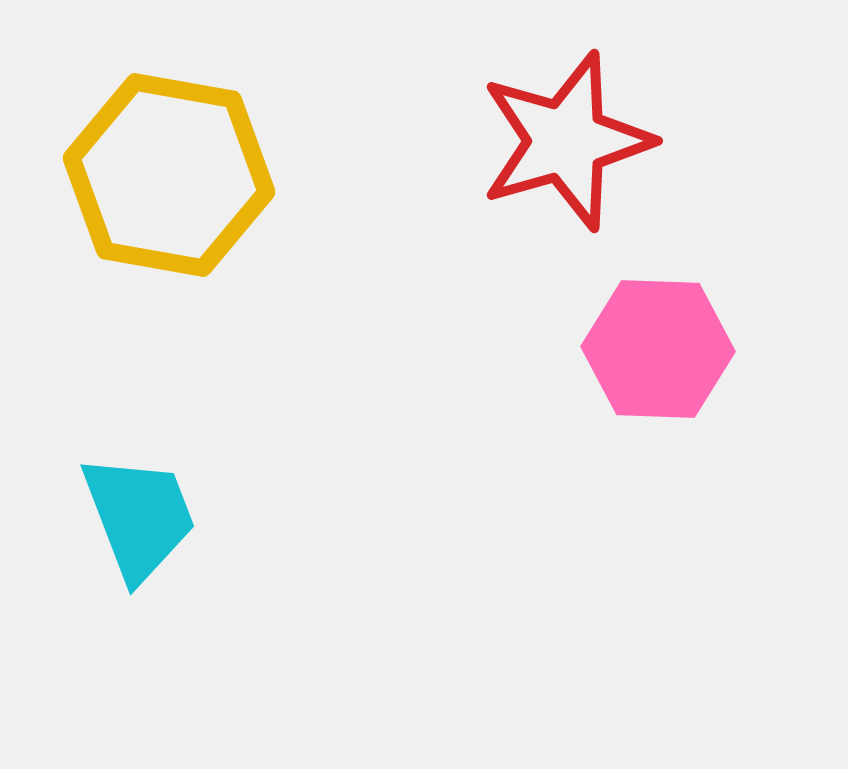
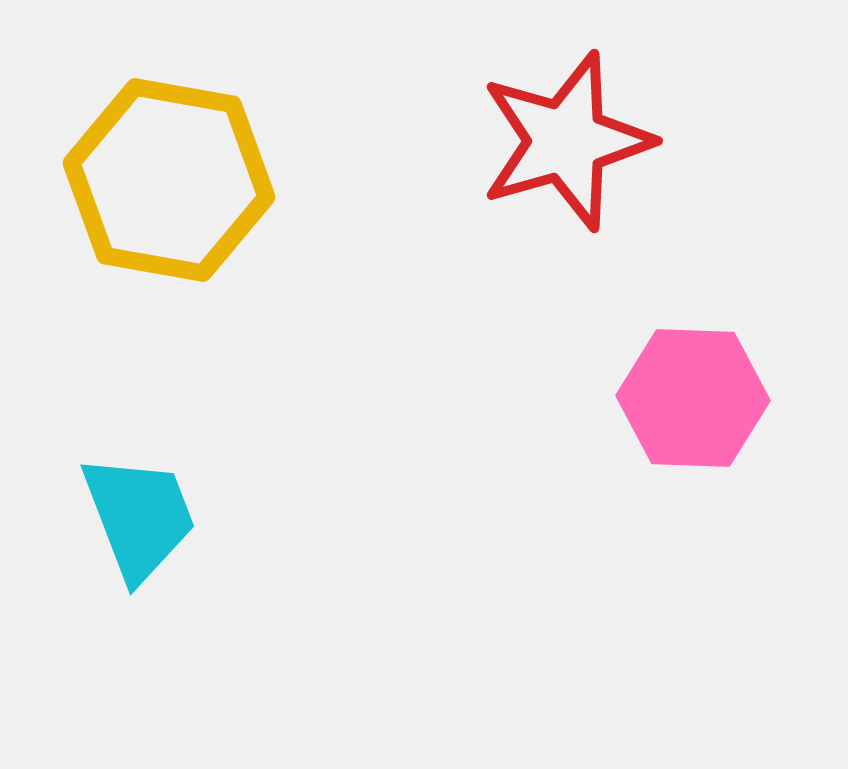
yellow hexagon: moved 5 px down
pink hexagon: moved 35 px right, 49 px down
